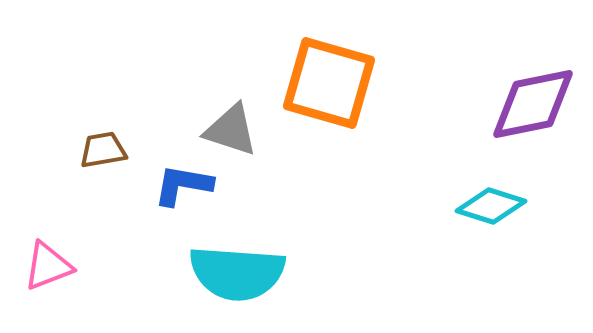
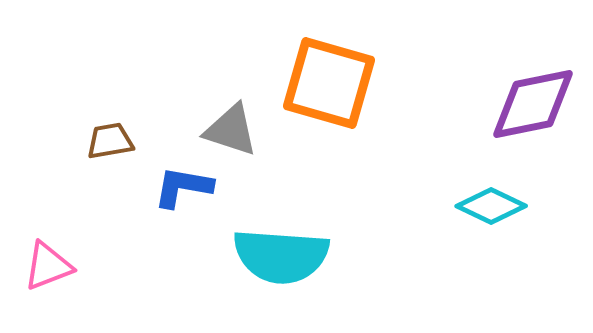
brown trapezoid: moved 7 px right, 9 px up
blue L-shape: moved 2 px down
cyan diamond: rotated 8 degrees clockwise
cyan semicircle: moved 44 px right, 17 px up
